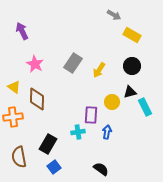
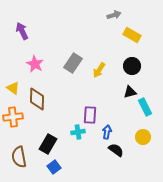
gray arrow: rotated 48 degrees counterclockwise
yellow triangle: moved 1 px left, 1 px down
yellow circle: moved 31 px right, 35 px down
purple rectangle: moved 1 px left
black semicircle: moved 15 px right, 19 px up
